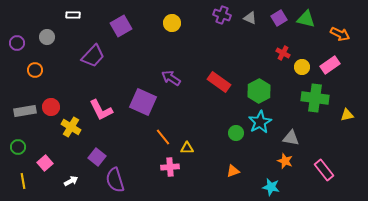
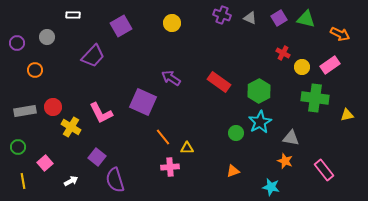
red circle at (51, 107): moved 2 px right
pink L-shape at (101, 110): moved 3 px down
